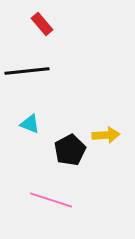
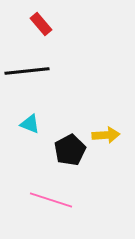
red rectangle: moved 1 px left
